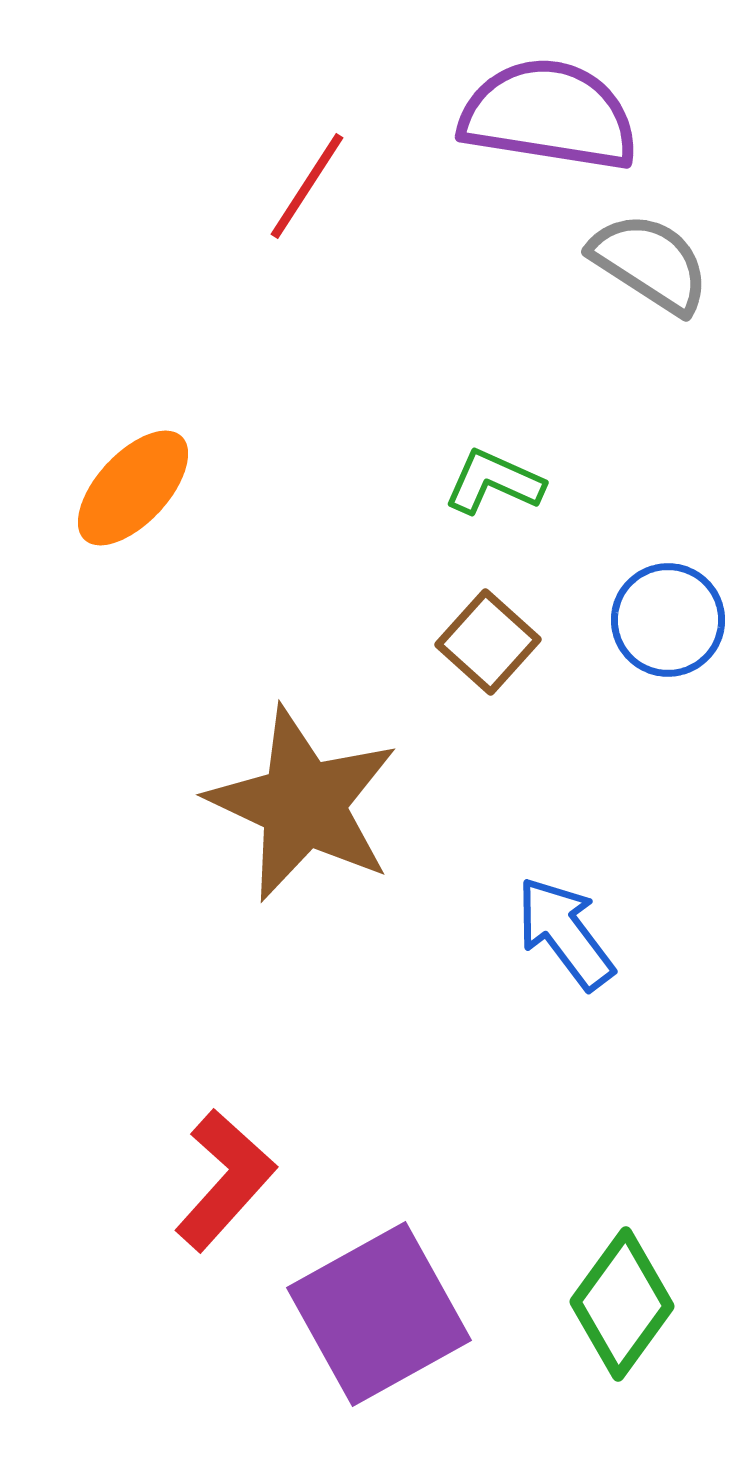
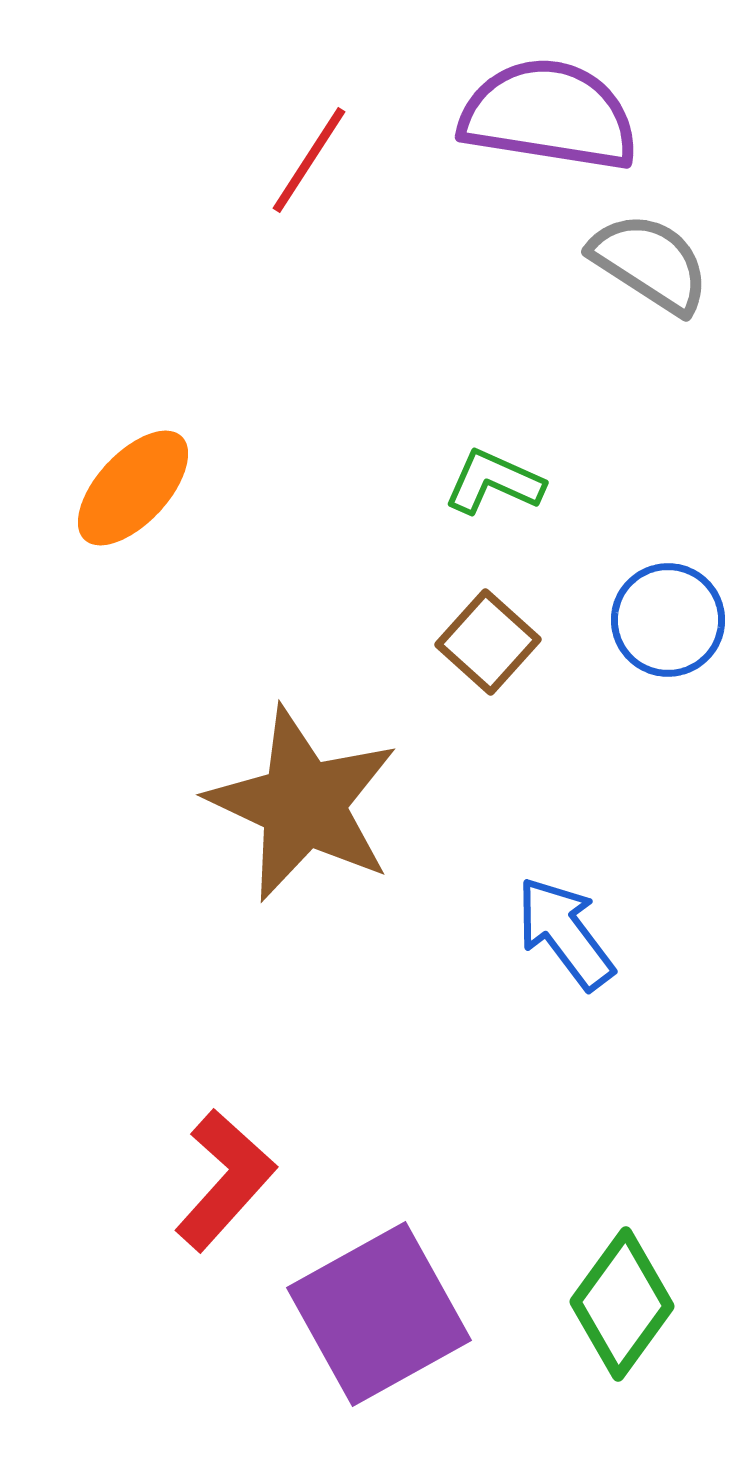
red line: moved 2 px right, 26 px up
